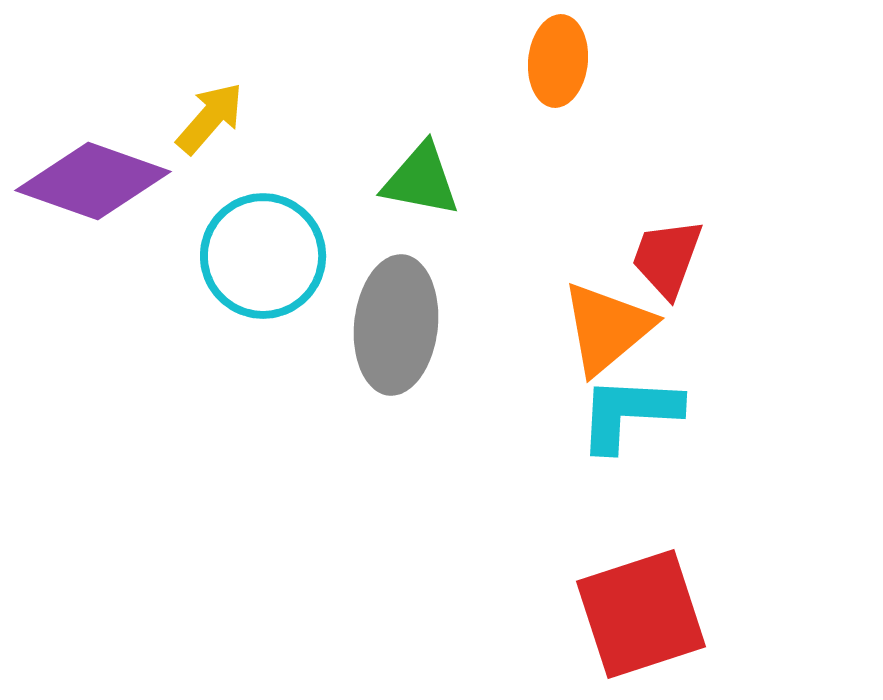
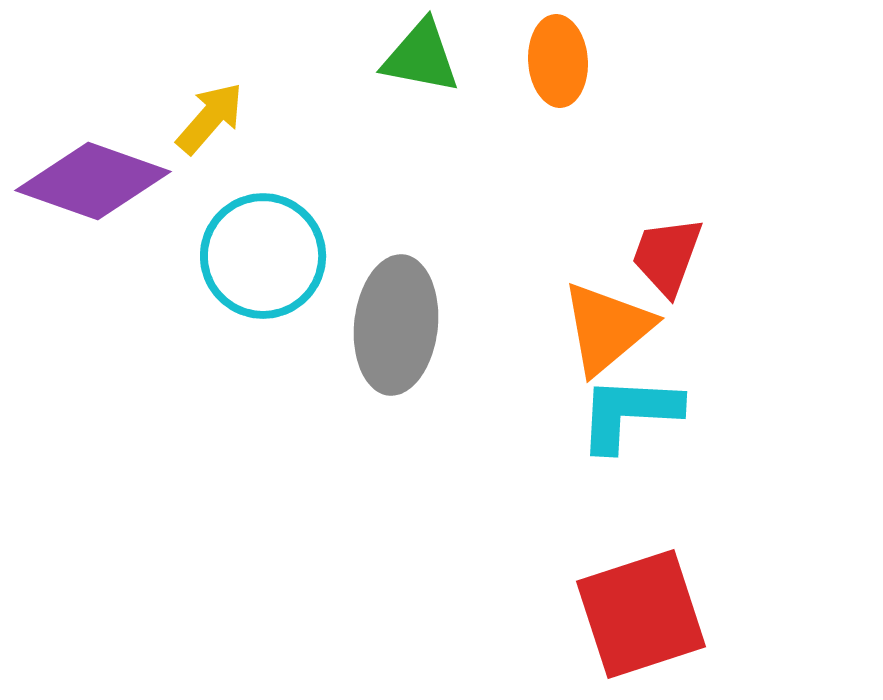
orange ellipse: rotated 10 degrees counterclockwise
green triangle: moved 123 px up
red trapezoid: moved 2 px up
